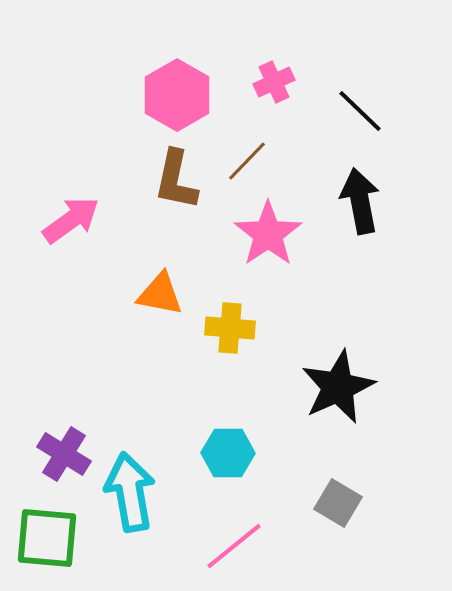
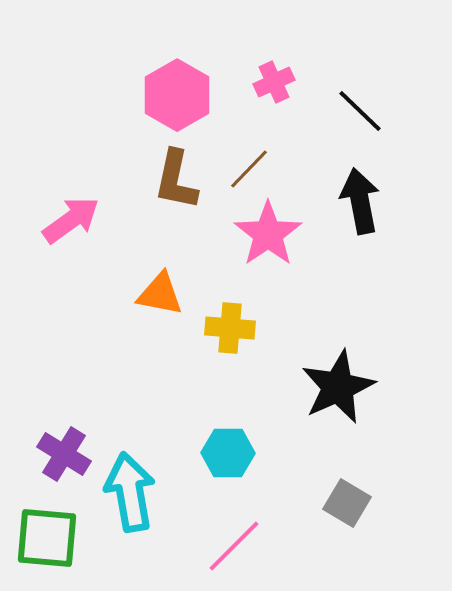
brown line: moved 2 px right, 8 px down
gray square: moved 9 px right
pink line: rotated 6 degrees counterclockwise
